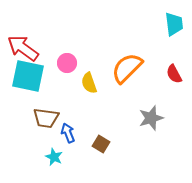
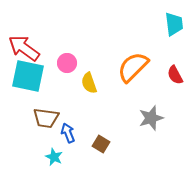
red arrow: moved 1 px right
orange semicircle: moved 6 px right, 1 px up
red semicircle: moved 1 px right, 1 px down
